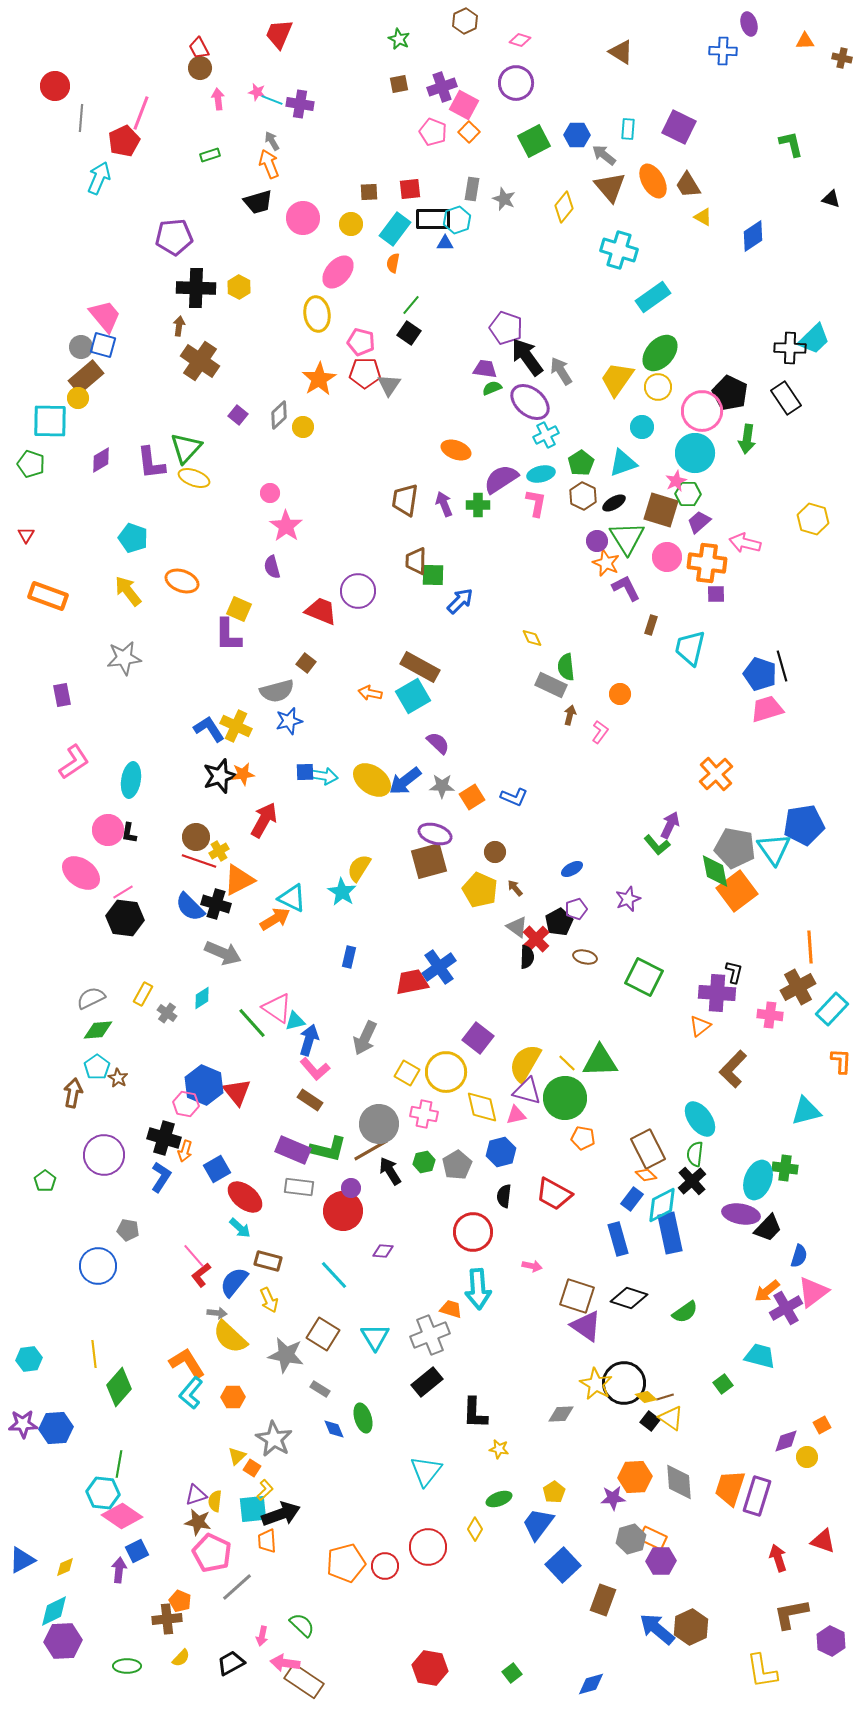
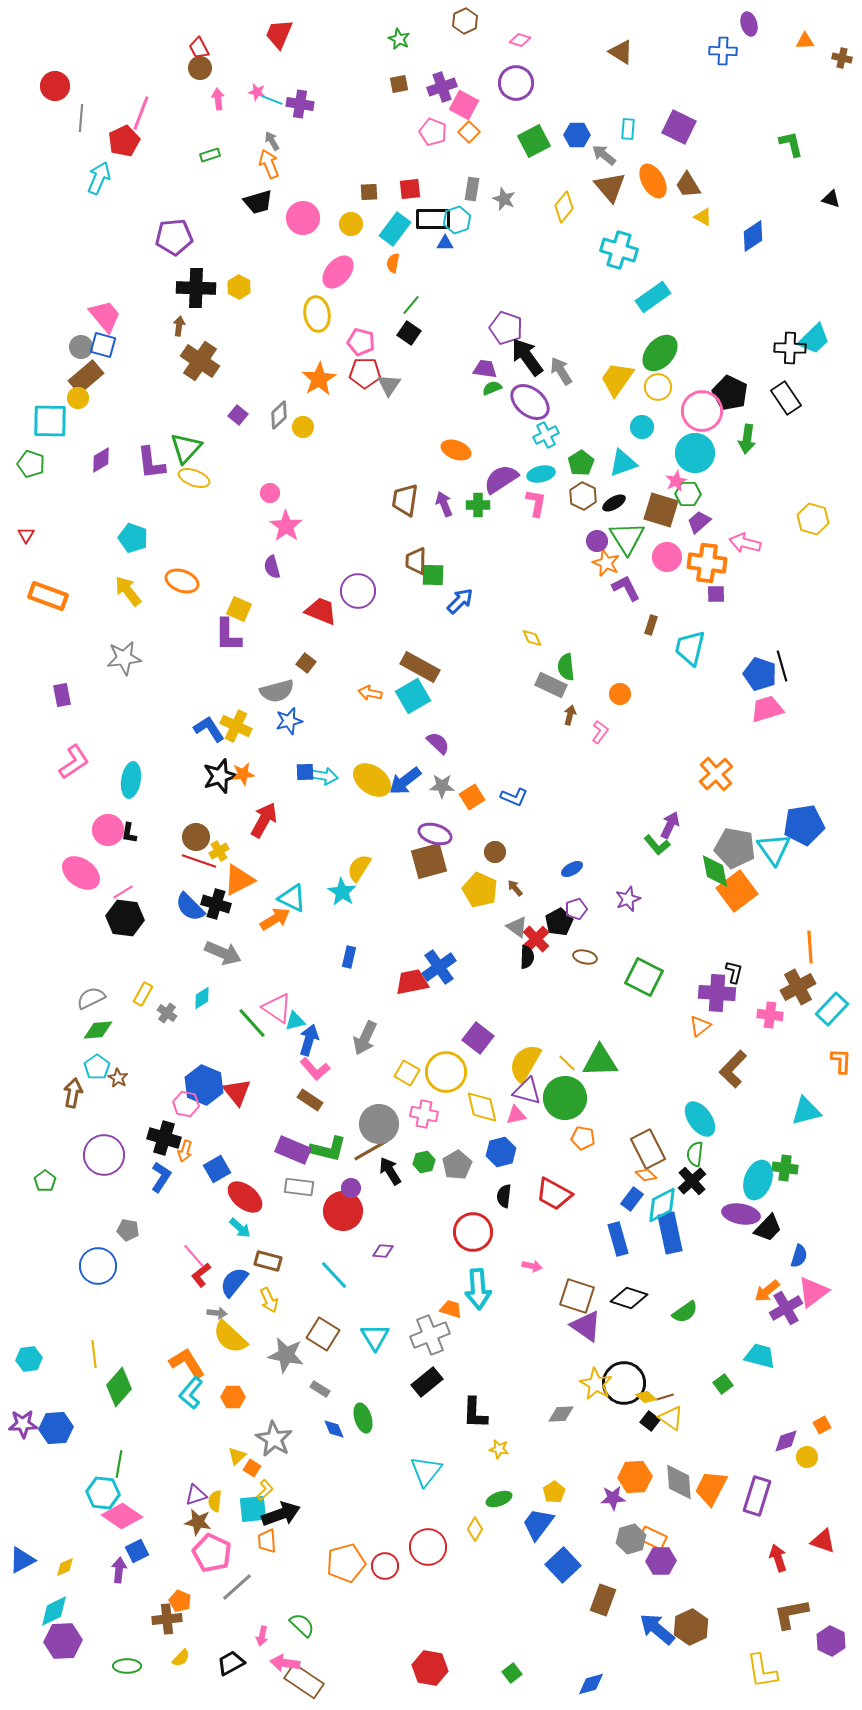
orange trapezoid at (730, 1488): moved 19 px left; rotated 9 degrees clockwise
